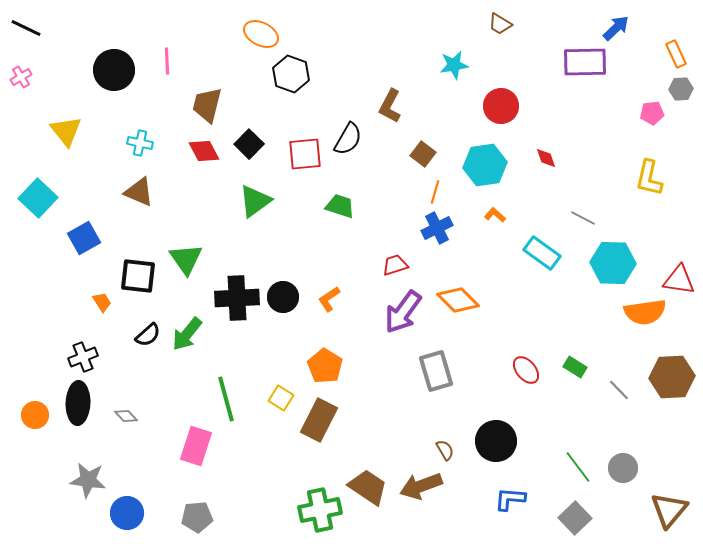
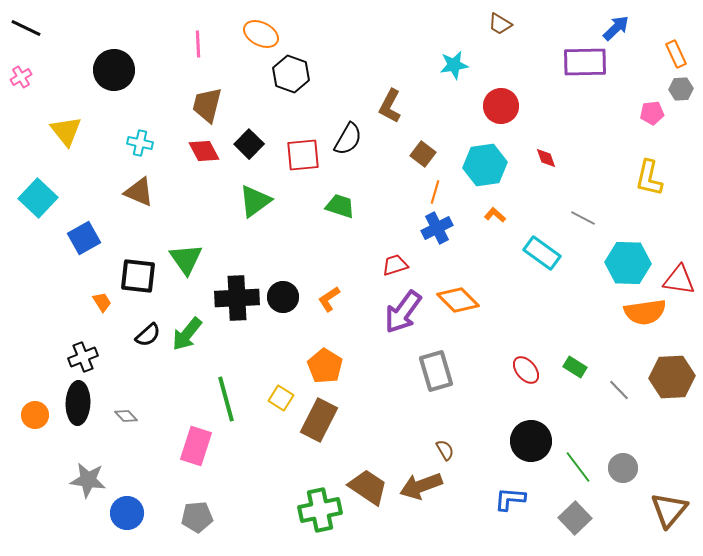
pink line at (167, 61): moved 31 px right, 17 px up
red square at (305, 154): moved 2 px left, 1 px down
cyan hexagon at (613, 263): moved 15 px right
black circle at (496, 441): moved 35 px right
